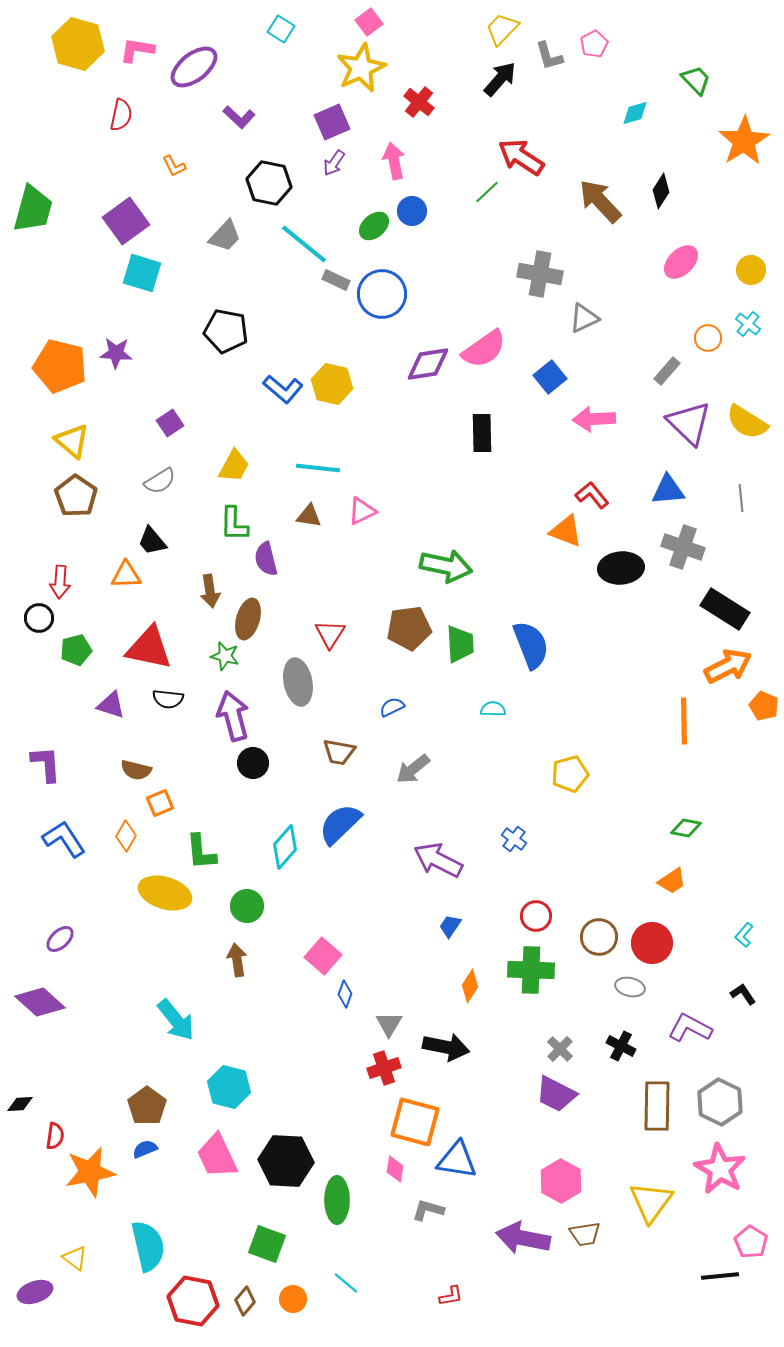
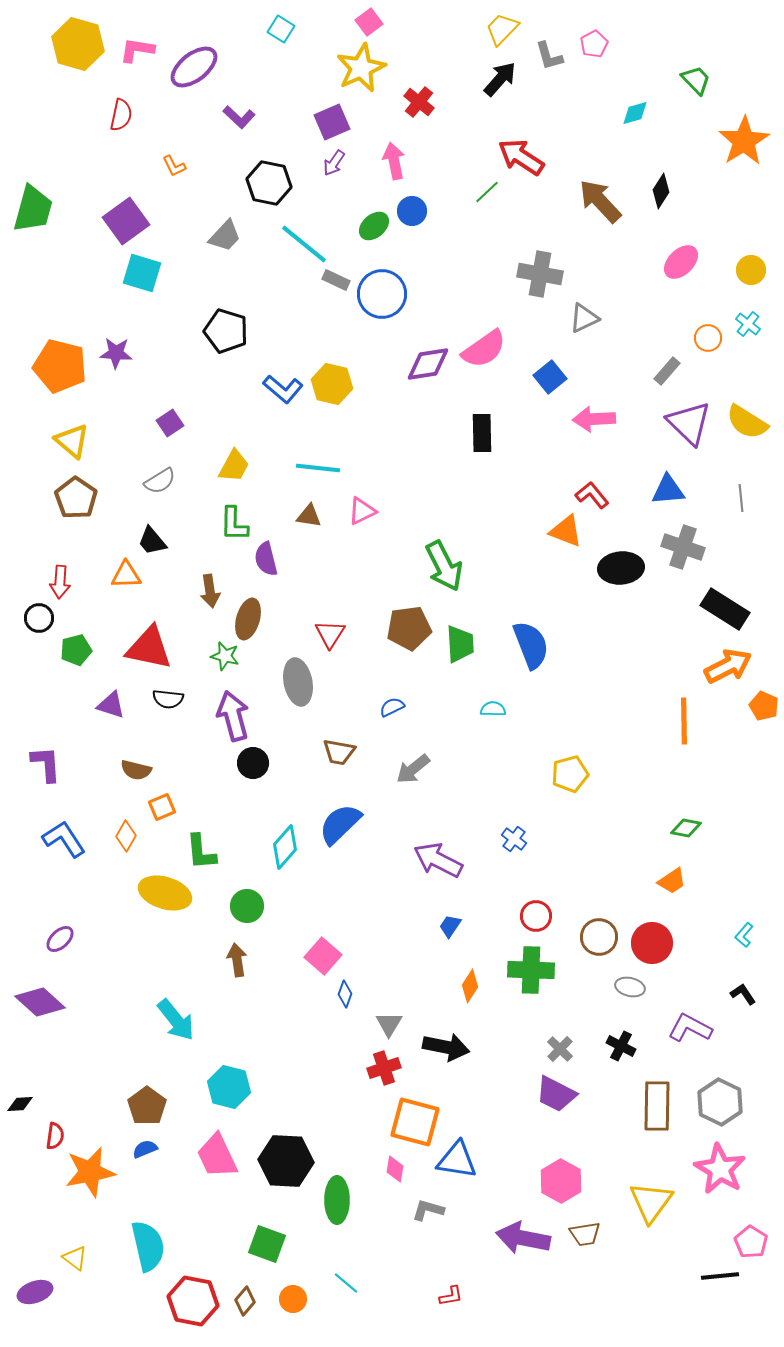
black pentagon at (226, 331): rotated 6 degrees clockwise
brown pentagon at (76, 496): moved 2 px down
green arrow at (446, 566): moved 2 px left; rotated 51 degrees clockwise
orange square at (160, 803): moved 2 px right, 4 px down
